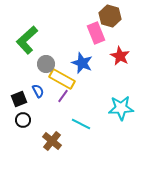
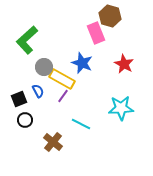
red star: moved 4 px right, 8 px down
gray circle: moved 2 px left, 3 px down
black circle: moved 2 px right
brown cross: moved 1 px right, 1 px down
